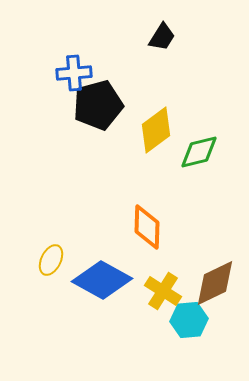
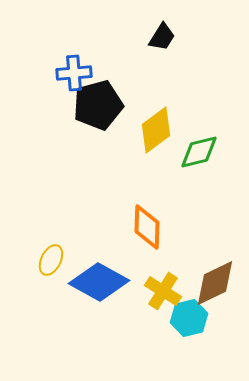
blue diamond: moved 3 px left, 2 px down
cyan hexagon: moved 2 px up; rotated 9 degrees counterclockwise
